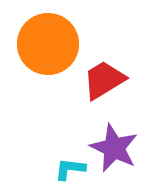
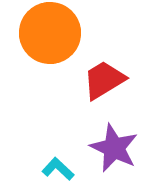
orange circle: moved 2 px right, 11 px up
cyan L-shape: moved 12 px left; rotated 36 degrees clockwise
